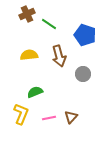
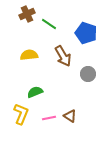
blue pentagon: moved 1 px right, 2 px up
brown arrow: moved 4 px right; rotated 15 degrees counterclockwise
gray circle: moved 5 px right
brown triangle: moved 1 px left, 1 px up; rotated 40 degrees counterclockwise
